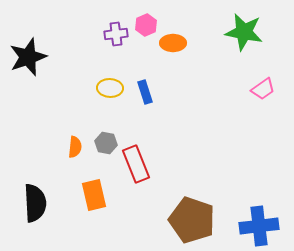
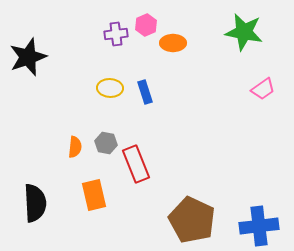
brown pentagon: rotated 6 degrees clockwise
